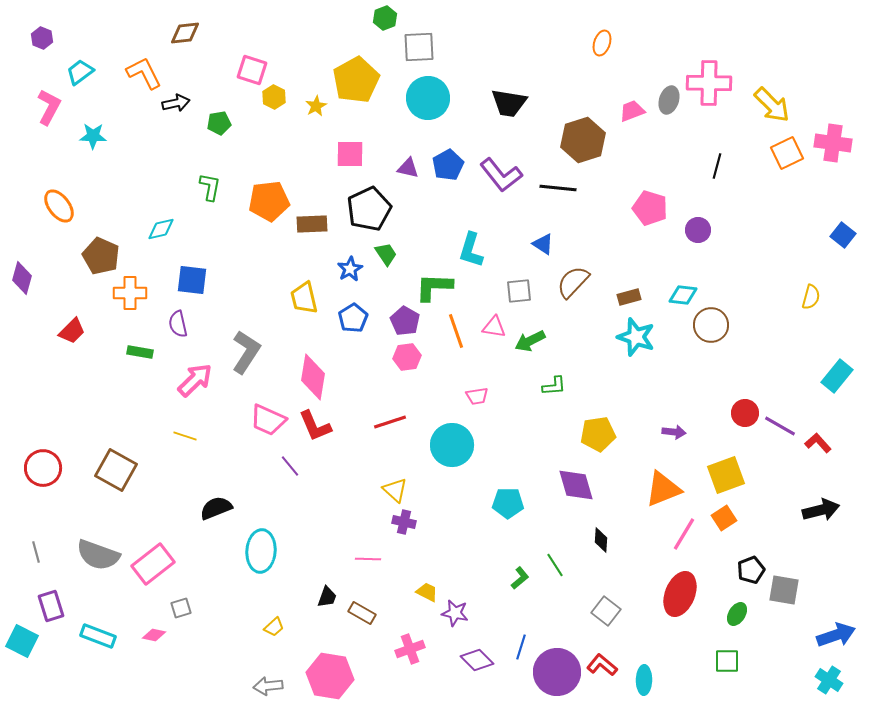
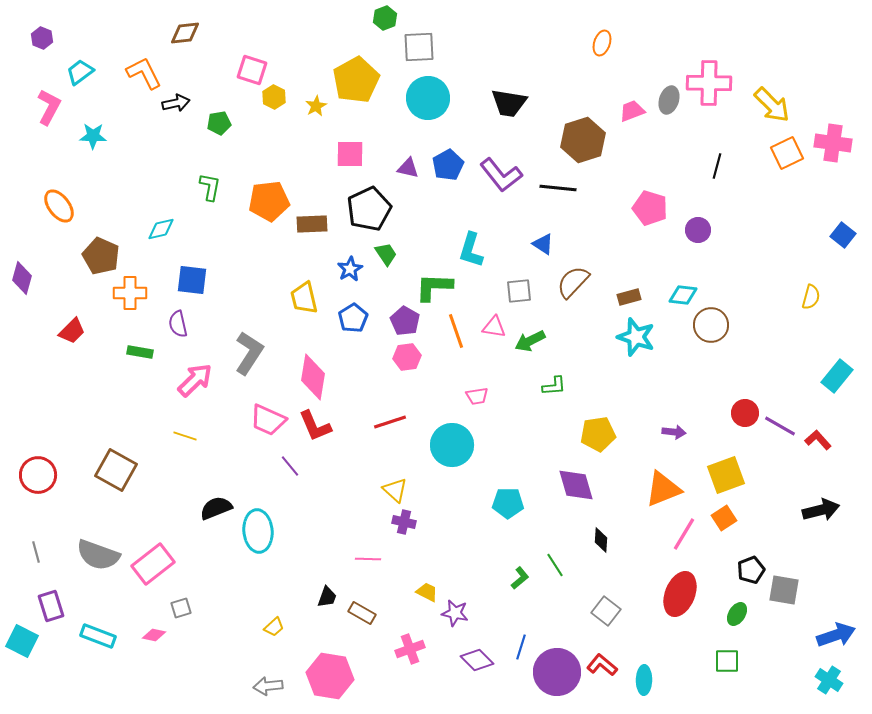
gray L-shape at (246, 352): moved 3 px right, 1 px down
red L-shape at (818, 443): moved 3 px up
red circle at (43, 468): moved 5 px left, 7 px down
cyan ellipse at (261, 551): moved 3 px left, 20 px up; rotated 9 degrees counterclockwise
